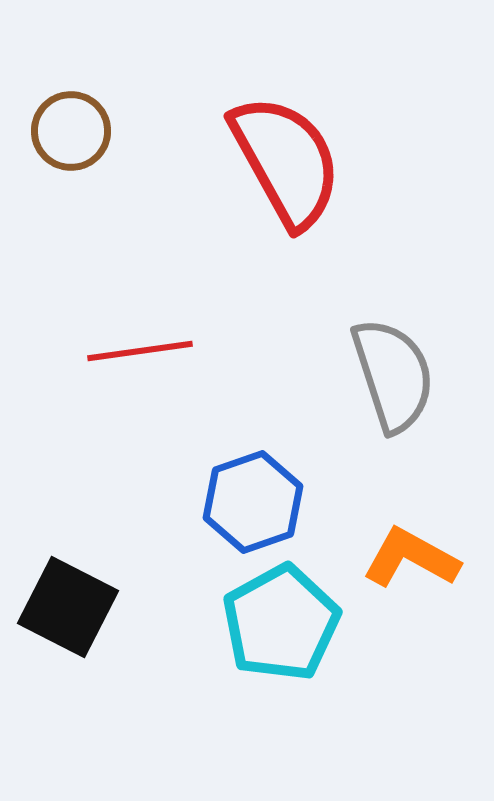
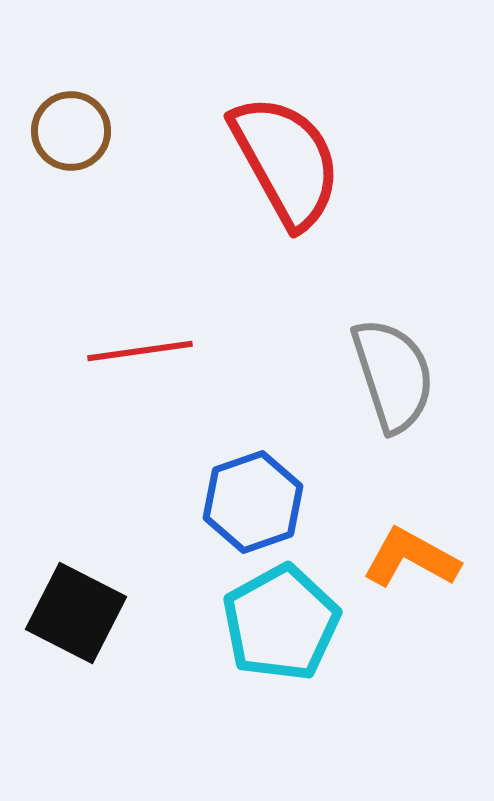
black square: moved 8 px right, 6 px down
